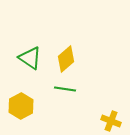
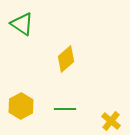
green triangle: moved 8 px left, 34 px up
green line: moved 20 px down; rotated 10 degrees counterclockwise
yellow cross: rotated 18 degrees clockwise
